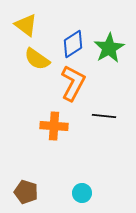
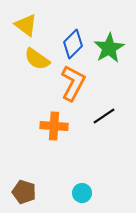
blue diamond: rotated 12 degrees counterclockwise
black line: rotated 40 degrees counterclockwise
brown pentagon: moved 2 px left
